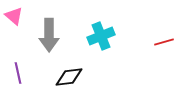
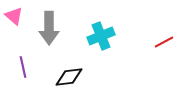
gray arrow: moved 7 px up
red line: rotated 12 degrees counterclockwise
purple line: moved 5 px right, 6 px up
